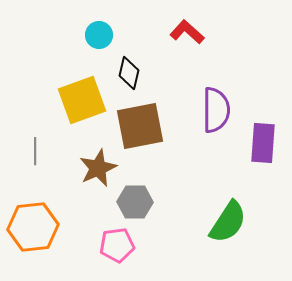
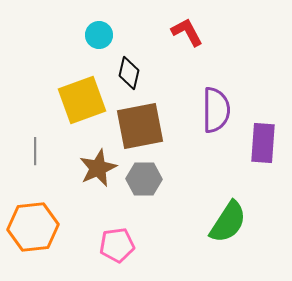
red L-shape: rotated 20 degrees clockwise
gray hexagon: moved 9 px right, 23 px up
